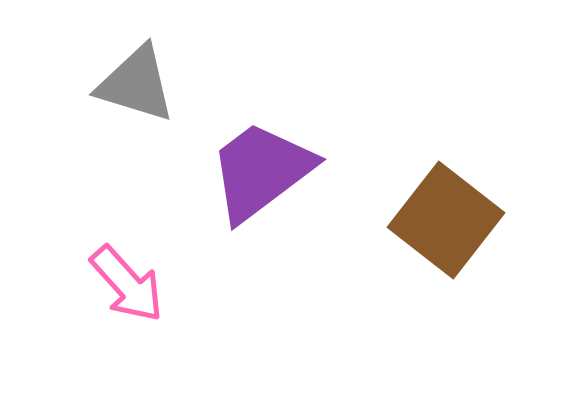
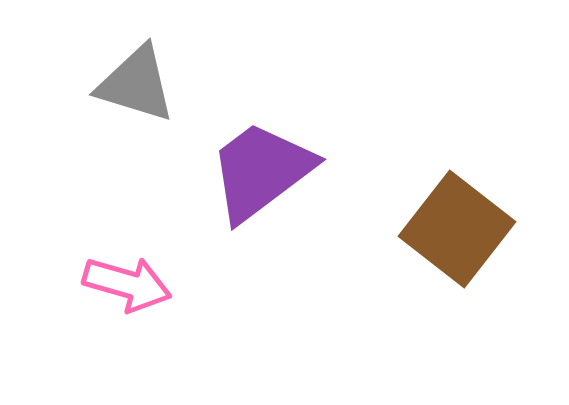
brown square: moved 11 px right, 9 px down
pink arrow: rotated 32 degrees counterclockwise
